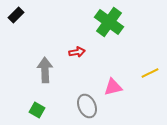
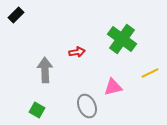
green cross: moved 13 px right, 17 px down
